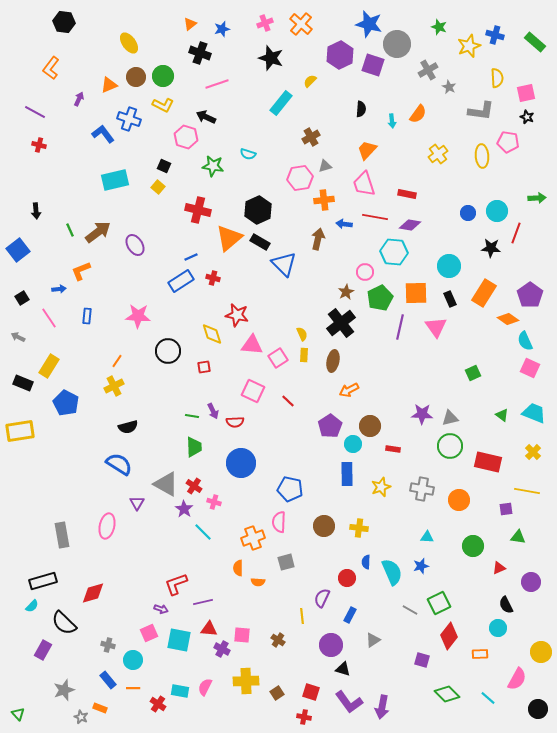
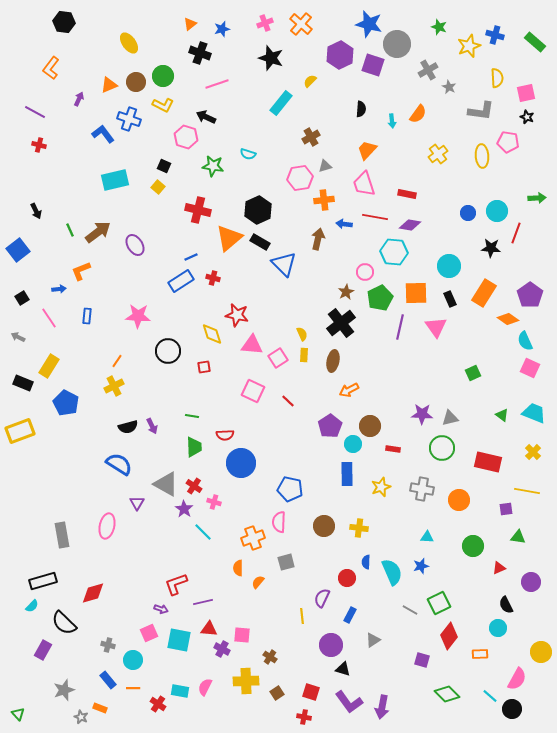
brown circle at (136, 77): moved 5 px down
black arrow at (36, 211): rotated 21 degrees counterclockwise
purple arrow at (213, 411): moved 61 px left, 15 px down
red semicircle at (235, 422): moved 10 px left, 13 px down
yellow rectangle at (20, 431): rotated 12 degrees counterclockwise
green circle at (450, 446): moved 8 px left, 2 px down
orange semicircle at (258, 582): rotated 128 degrees clockwise
brown cross at (278, 640): moved 8 px left, 17 px down
cyan line at (488, 698): moved 2 px right, 2 px up
black circle at (538, 709): moved 26 px left
